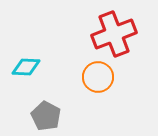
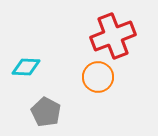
red cross: moved 1 px left, 2 px down
gray pentagon: moved 4 px up
